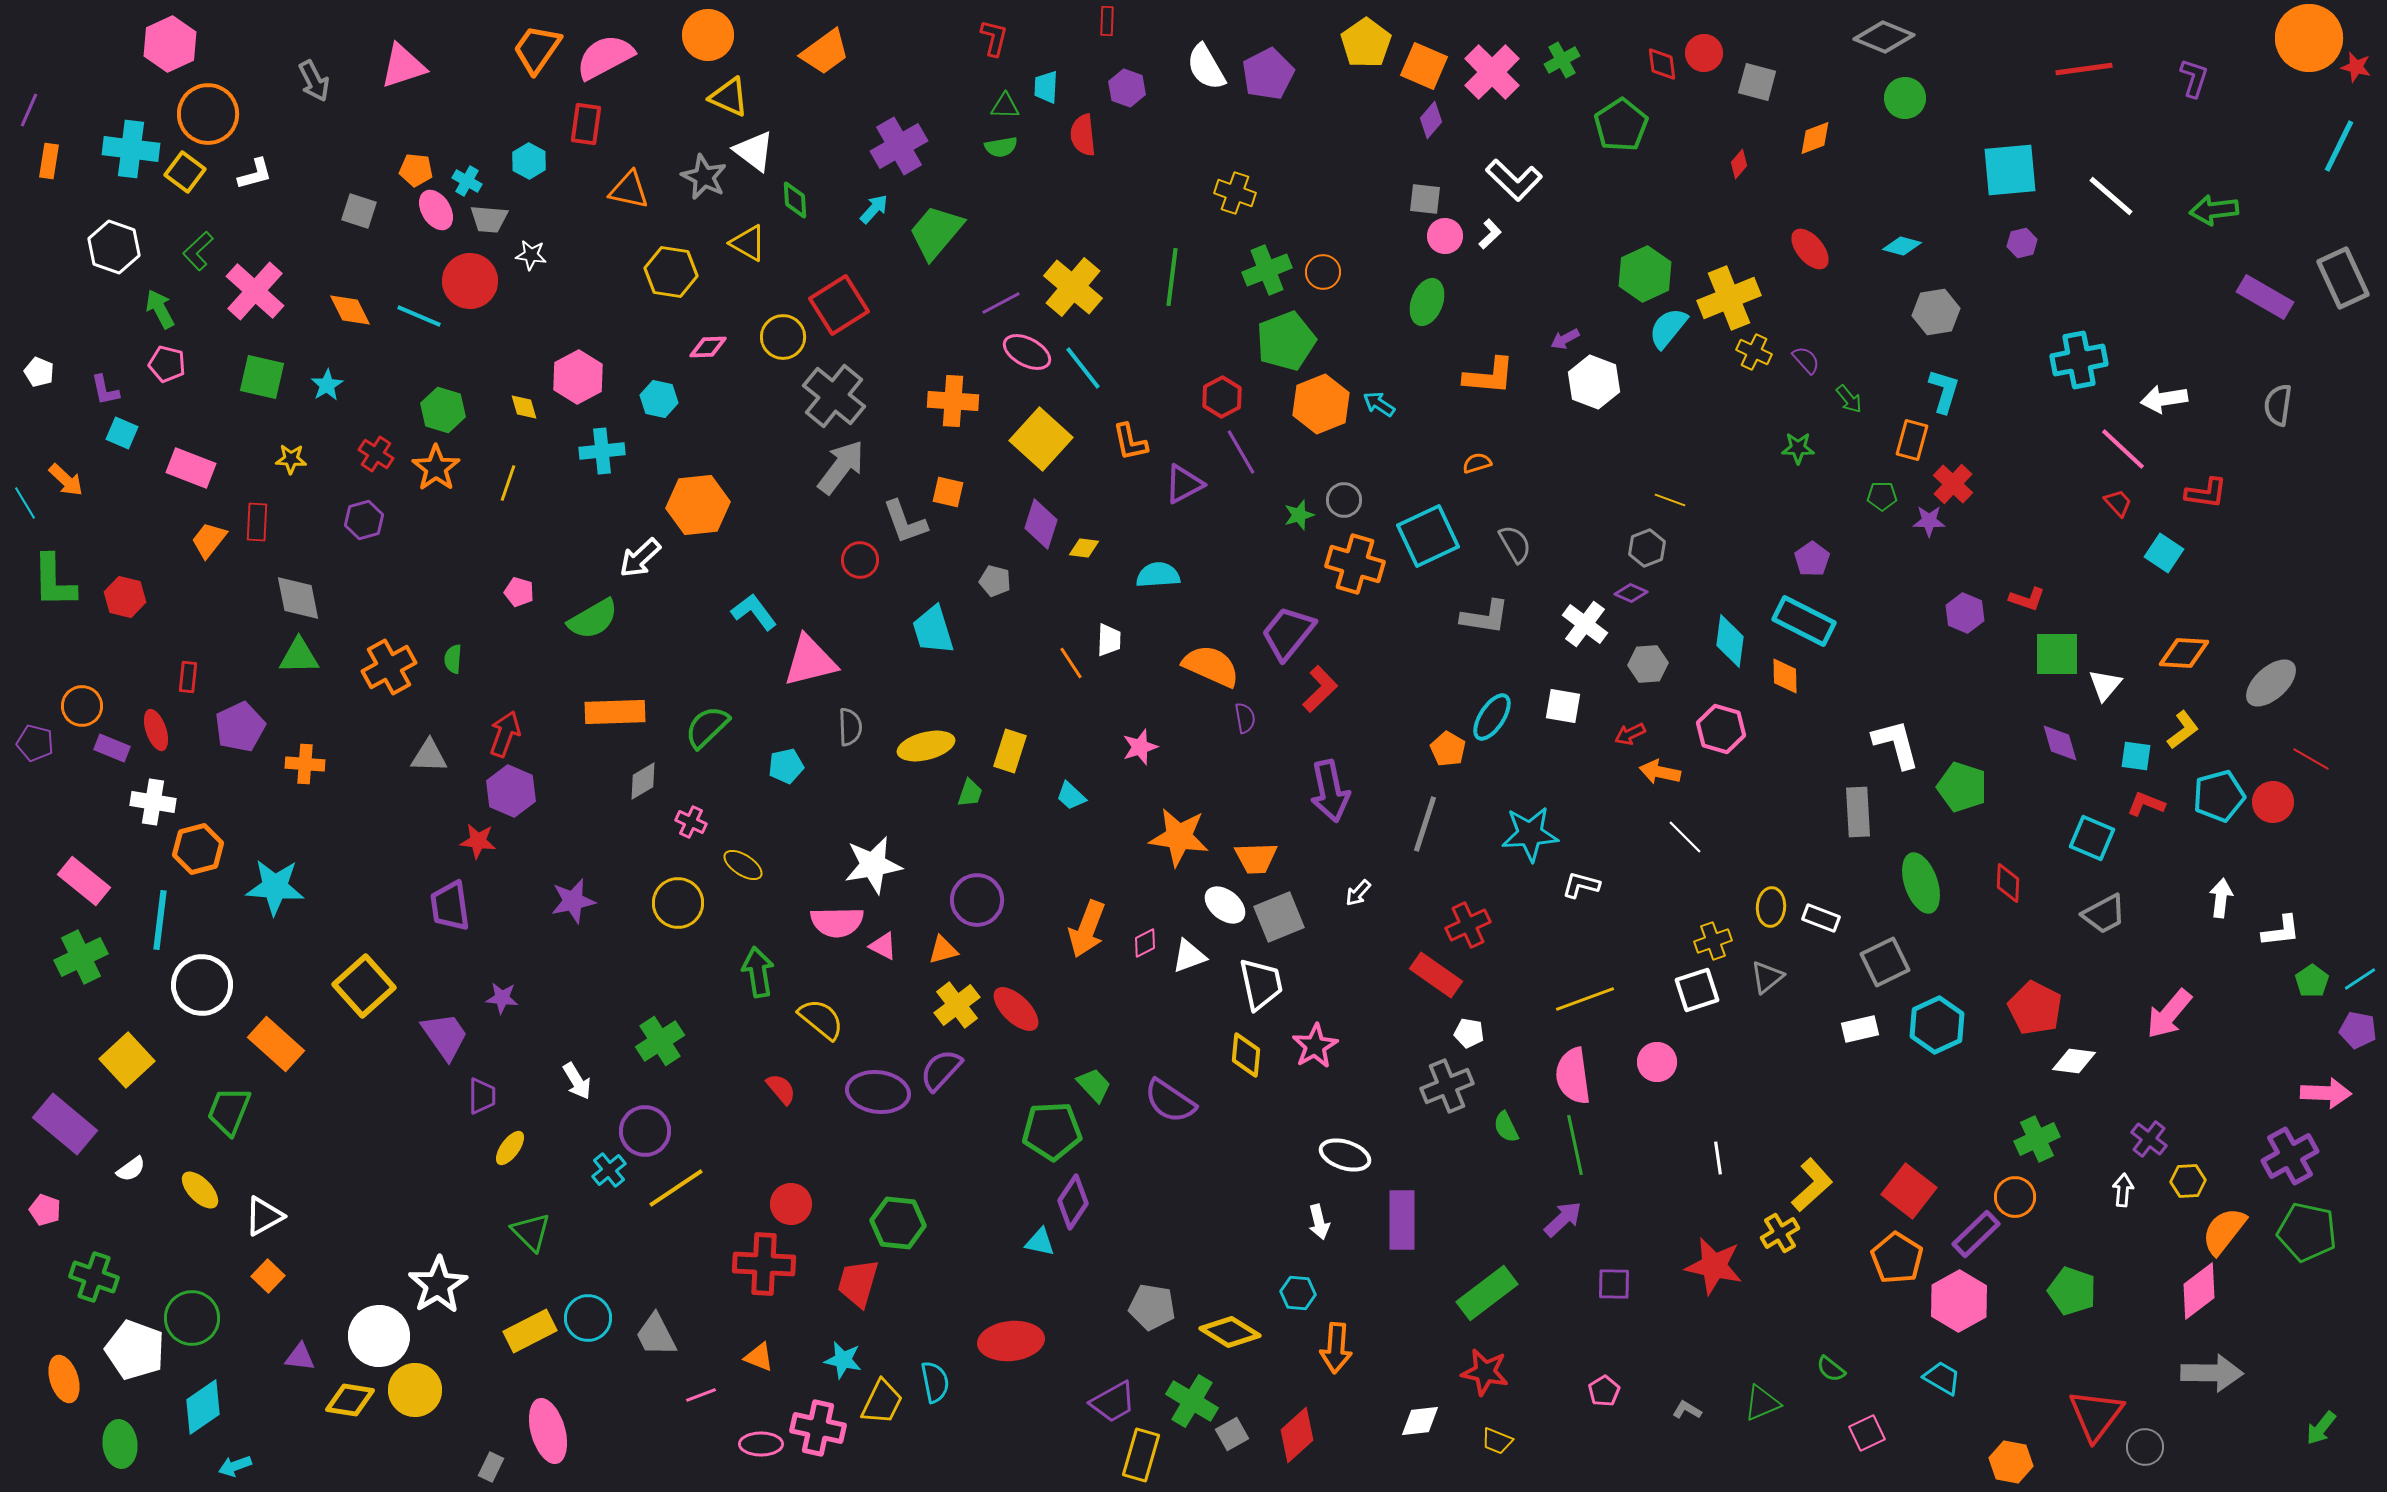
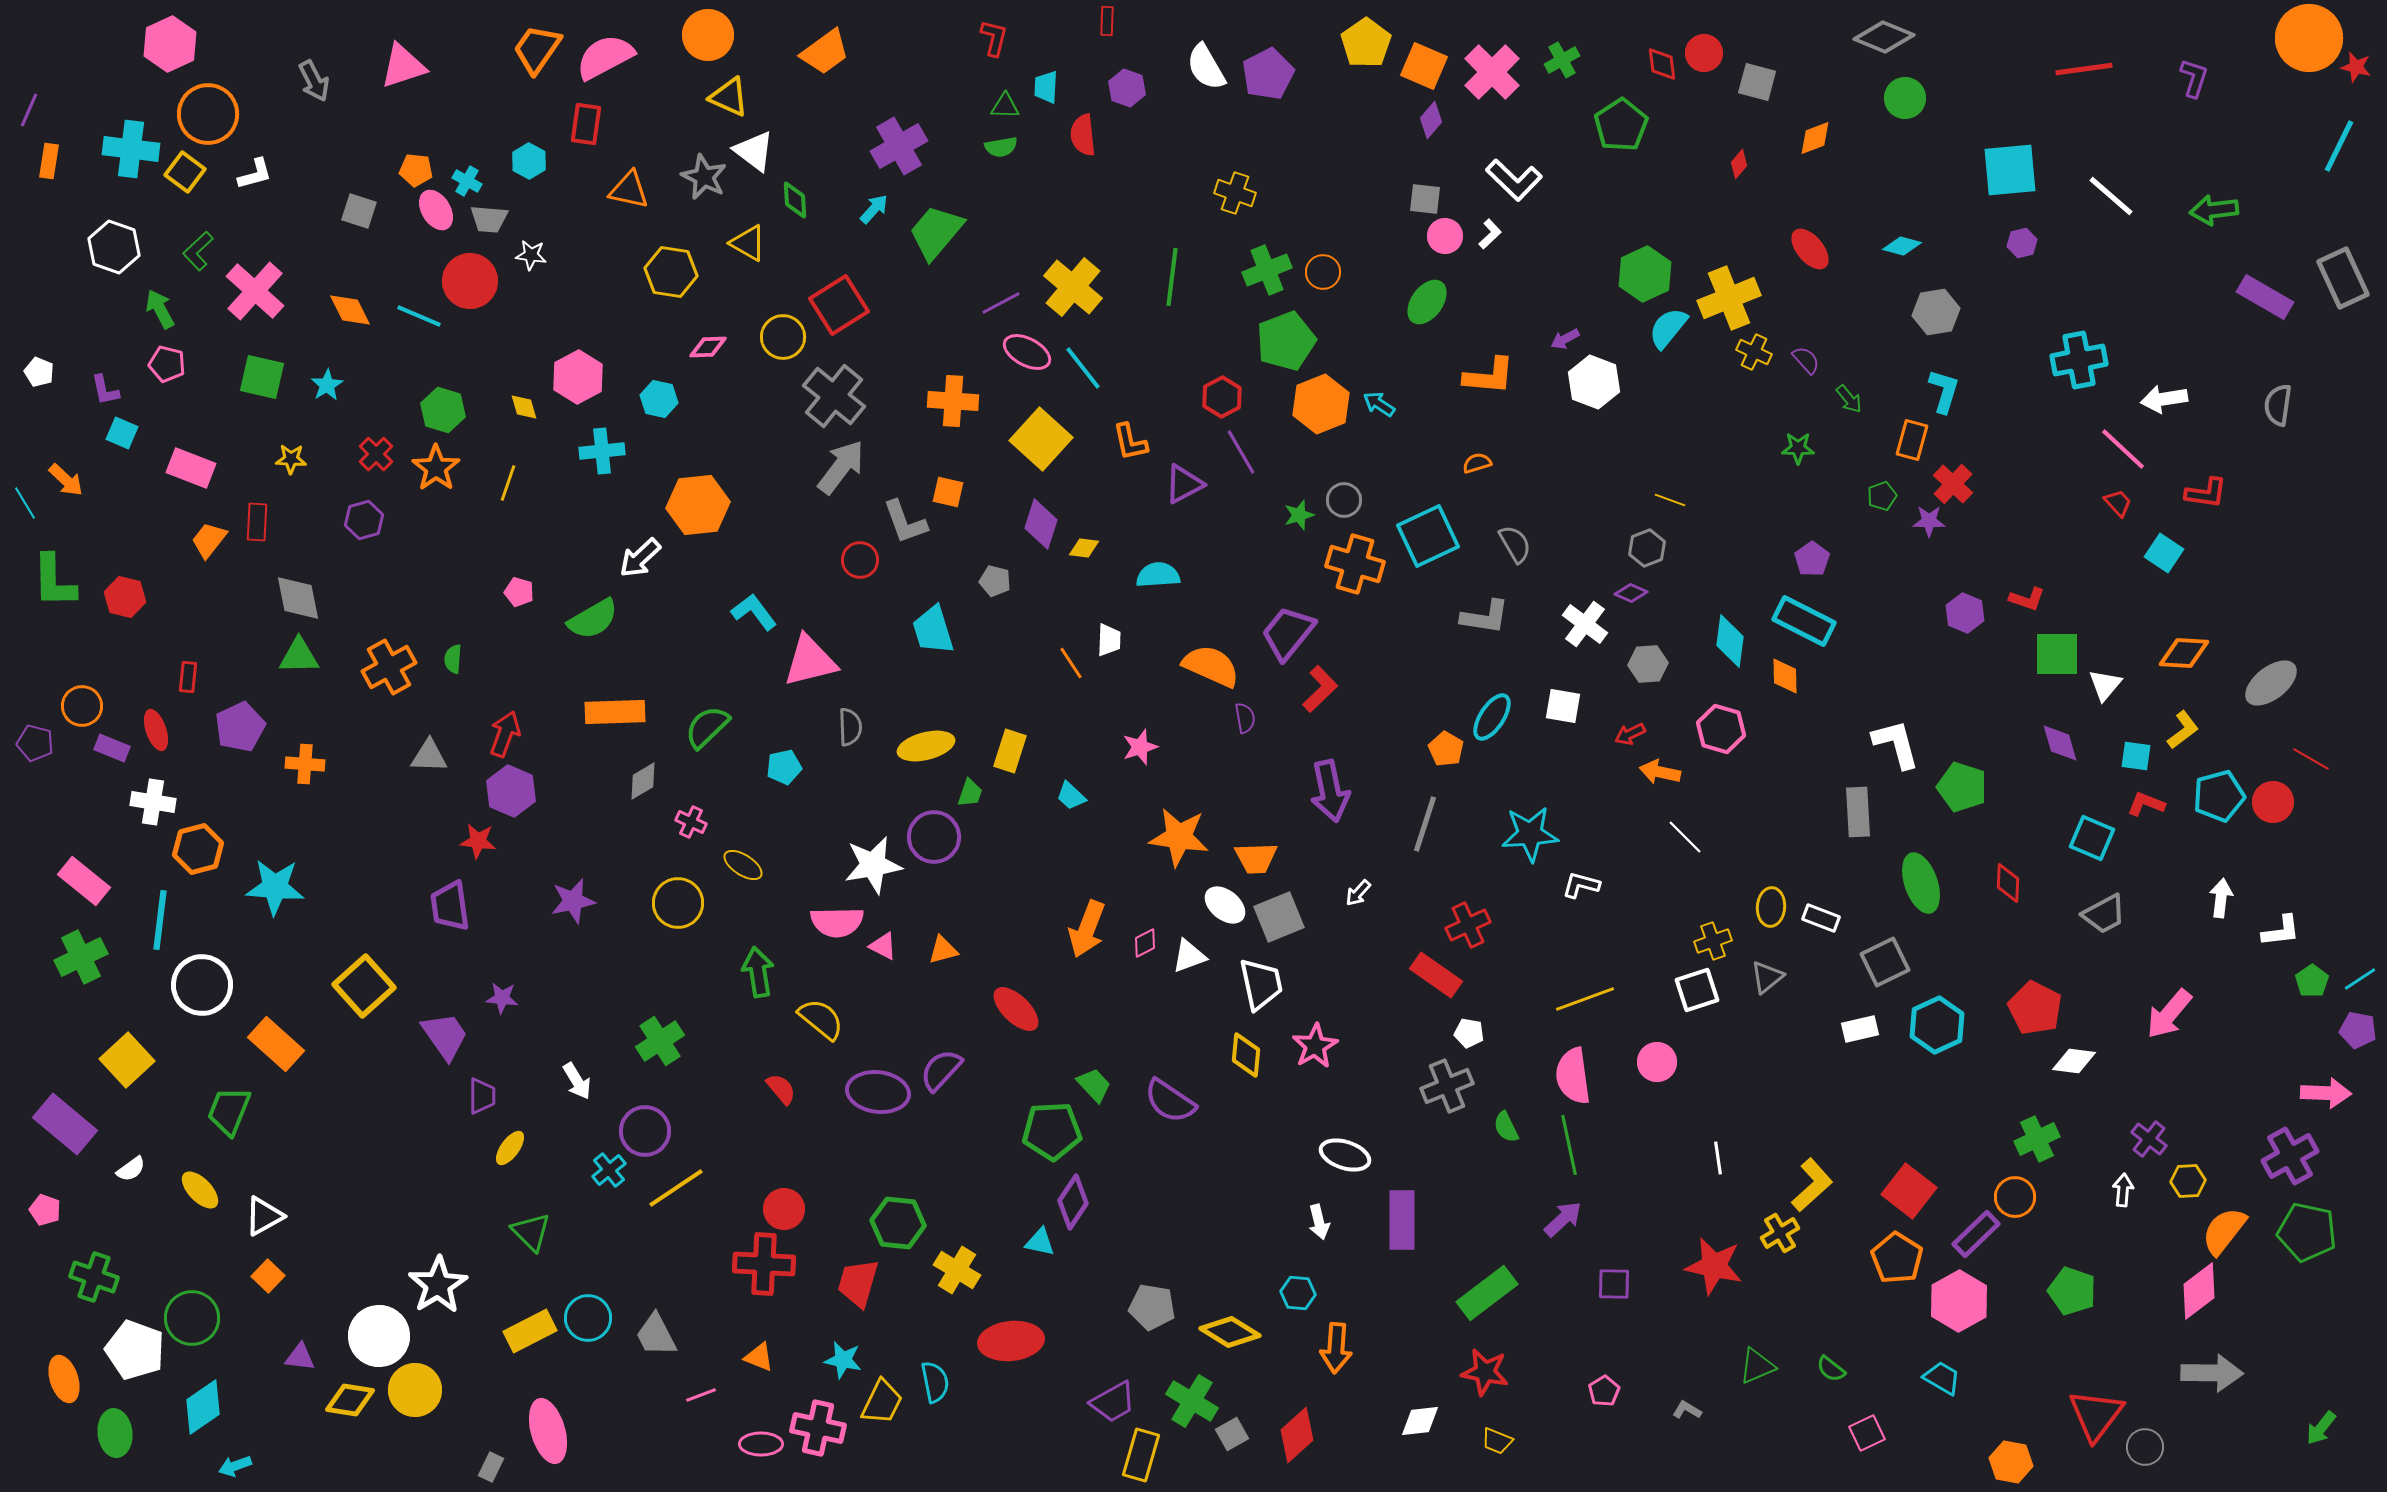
green ellipse at (1427, 302): rotated 15 degrees clockwise
red cross at (376, 454): rotated 12 degrees clockwise
green pentagon at (1882, 496): rotated 20 degrees counterclockwise
gray ellipse at (2271, 683): rotated 4 degrees clockwise
orange pentagon at (1448, 749): moved 2 px left
cyan pentagon at (786, 766): moved 2 px left, 1 px down
purple circle at (977, 900): moved 43 px left, 63 px up
yellow cross at (957, 1005): moved 265 px down; rotated 21 degrees counterclockwise
green line at (1575, 1145): moved 6 px left
red circle at (791, 1204): moved 7 px left, 5 px down
green triangle at (1762, 1403): moved 5 px left, 37 px up
green ellipse at (120, 1444): moved 5 px left, 11 px up
